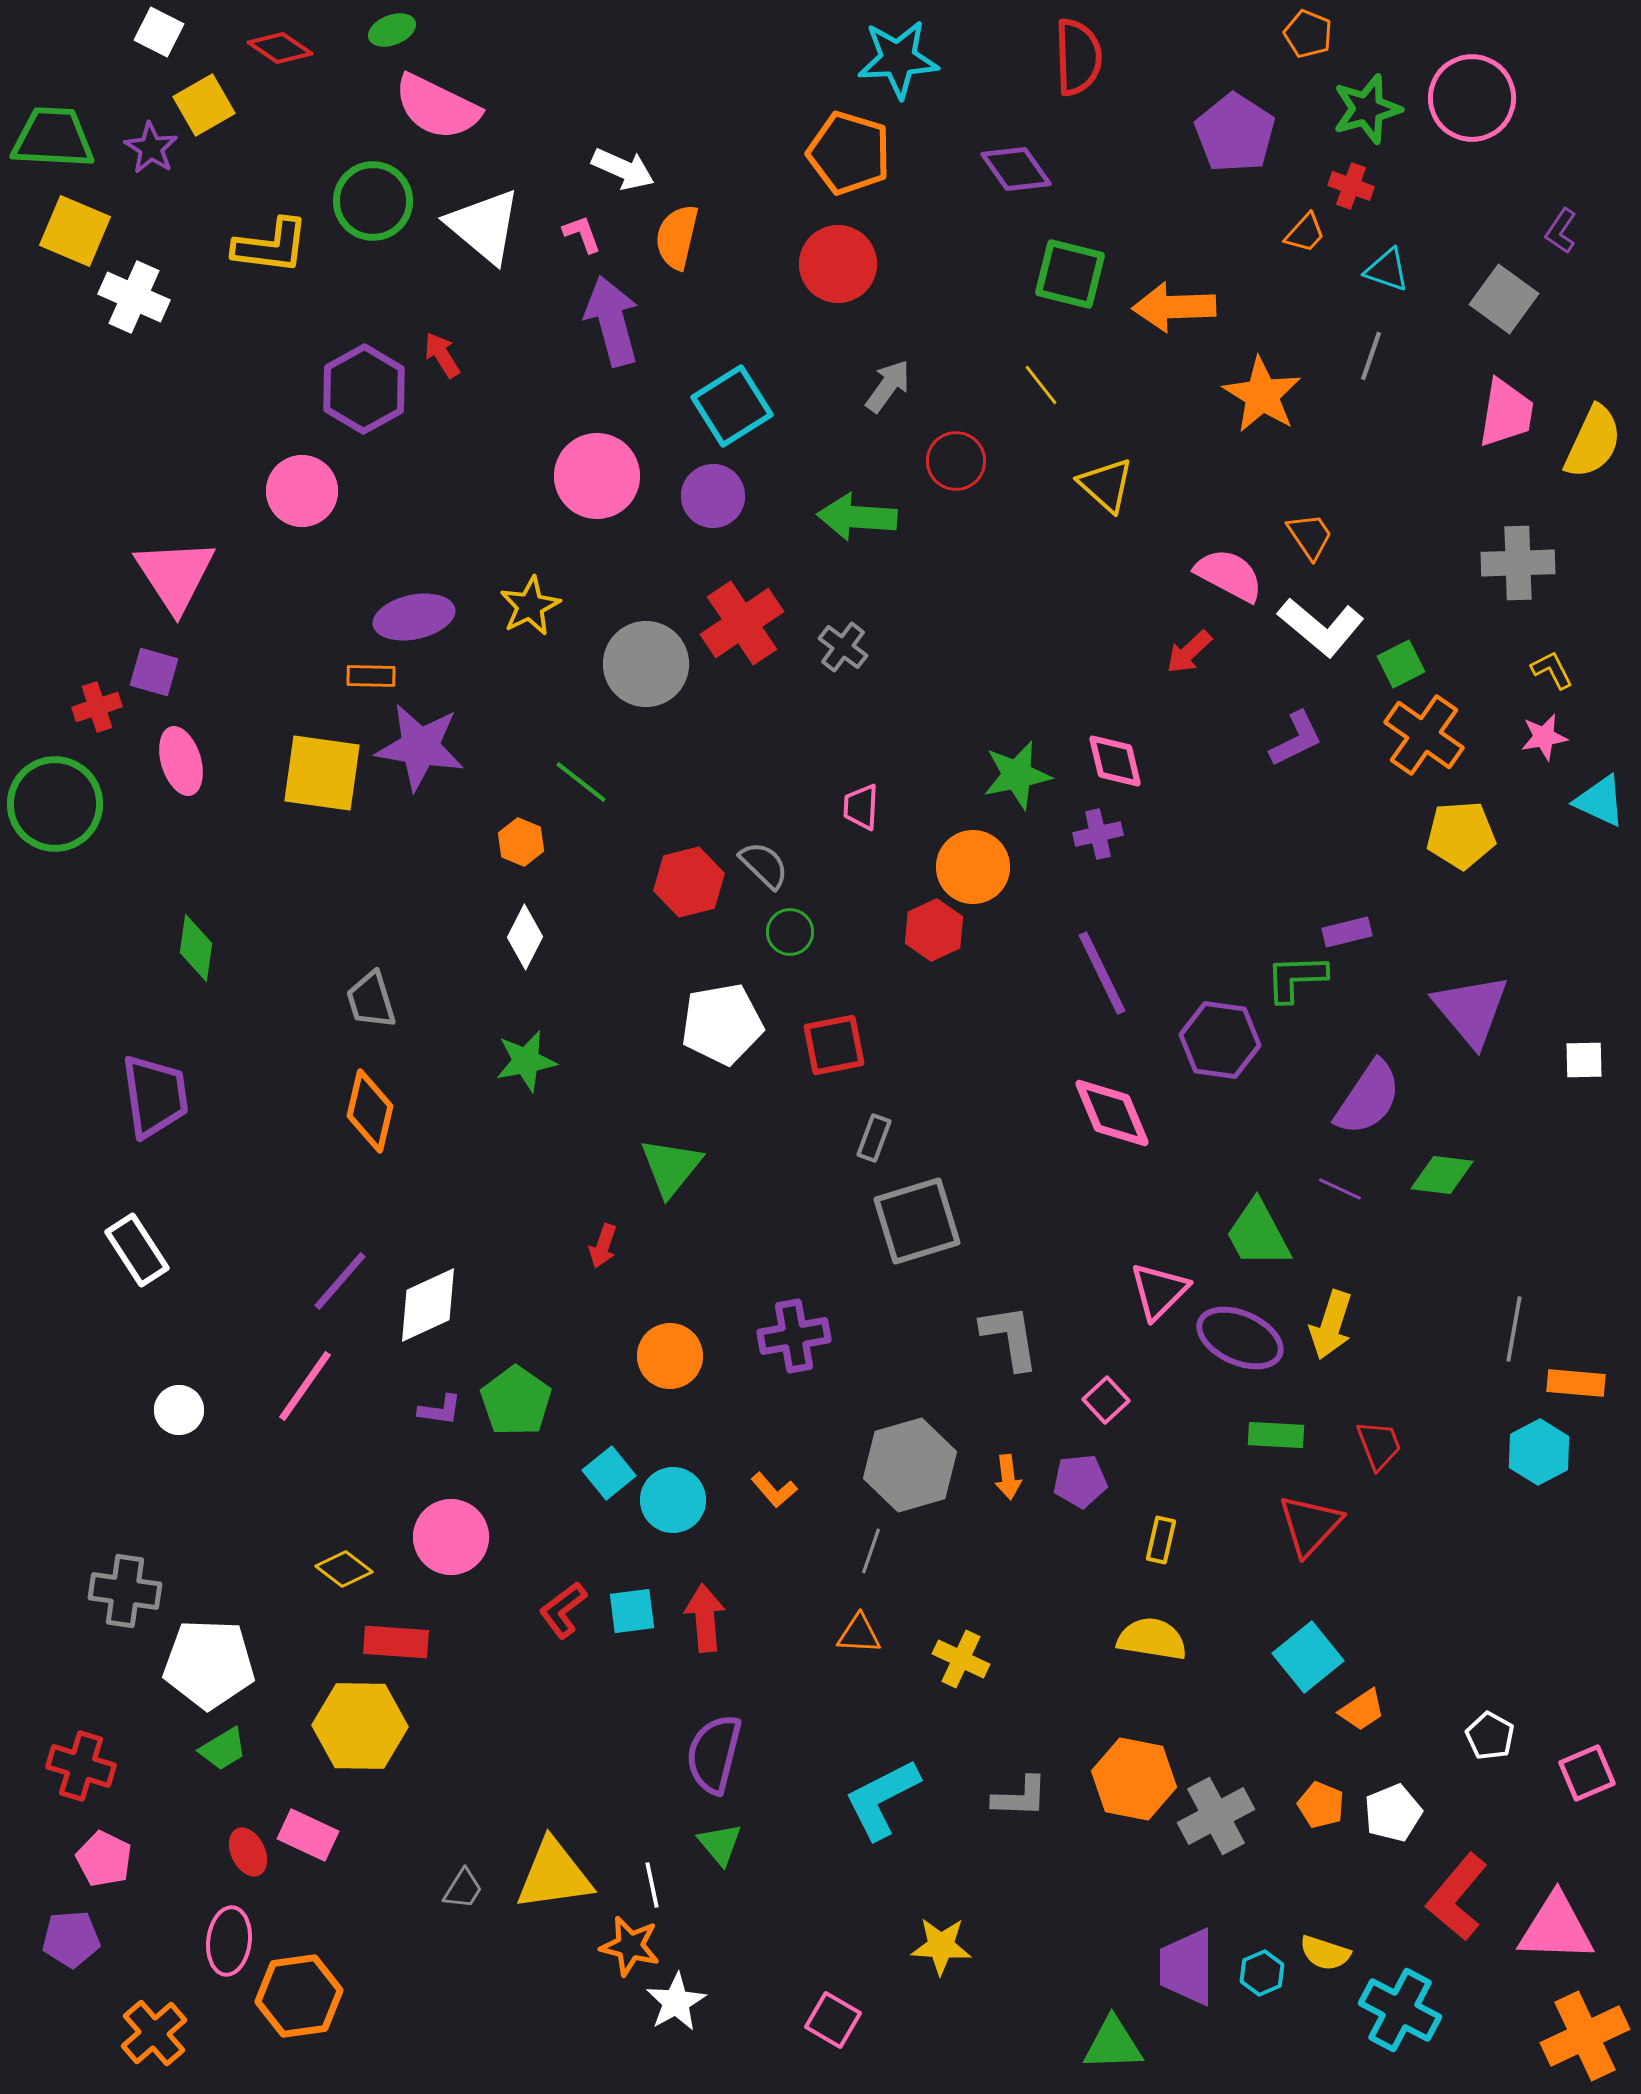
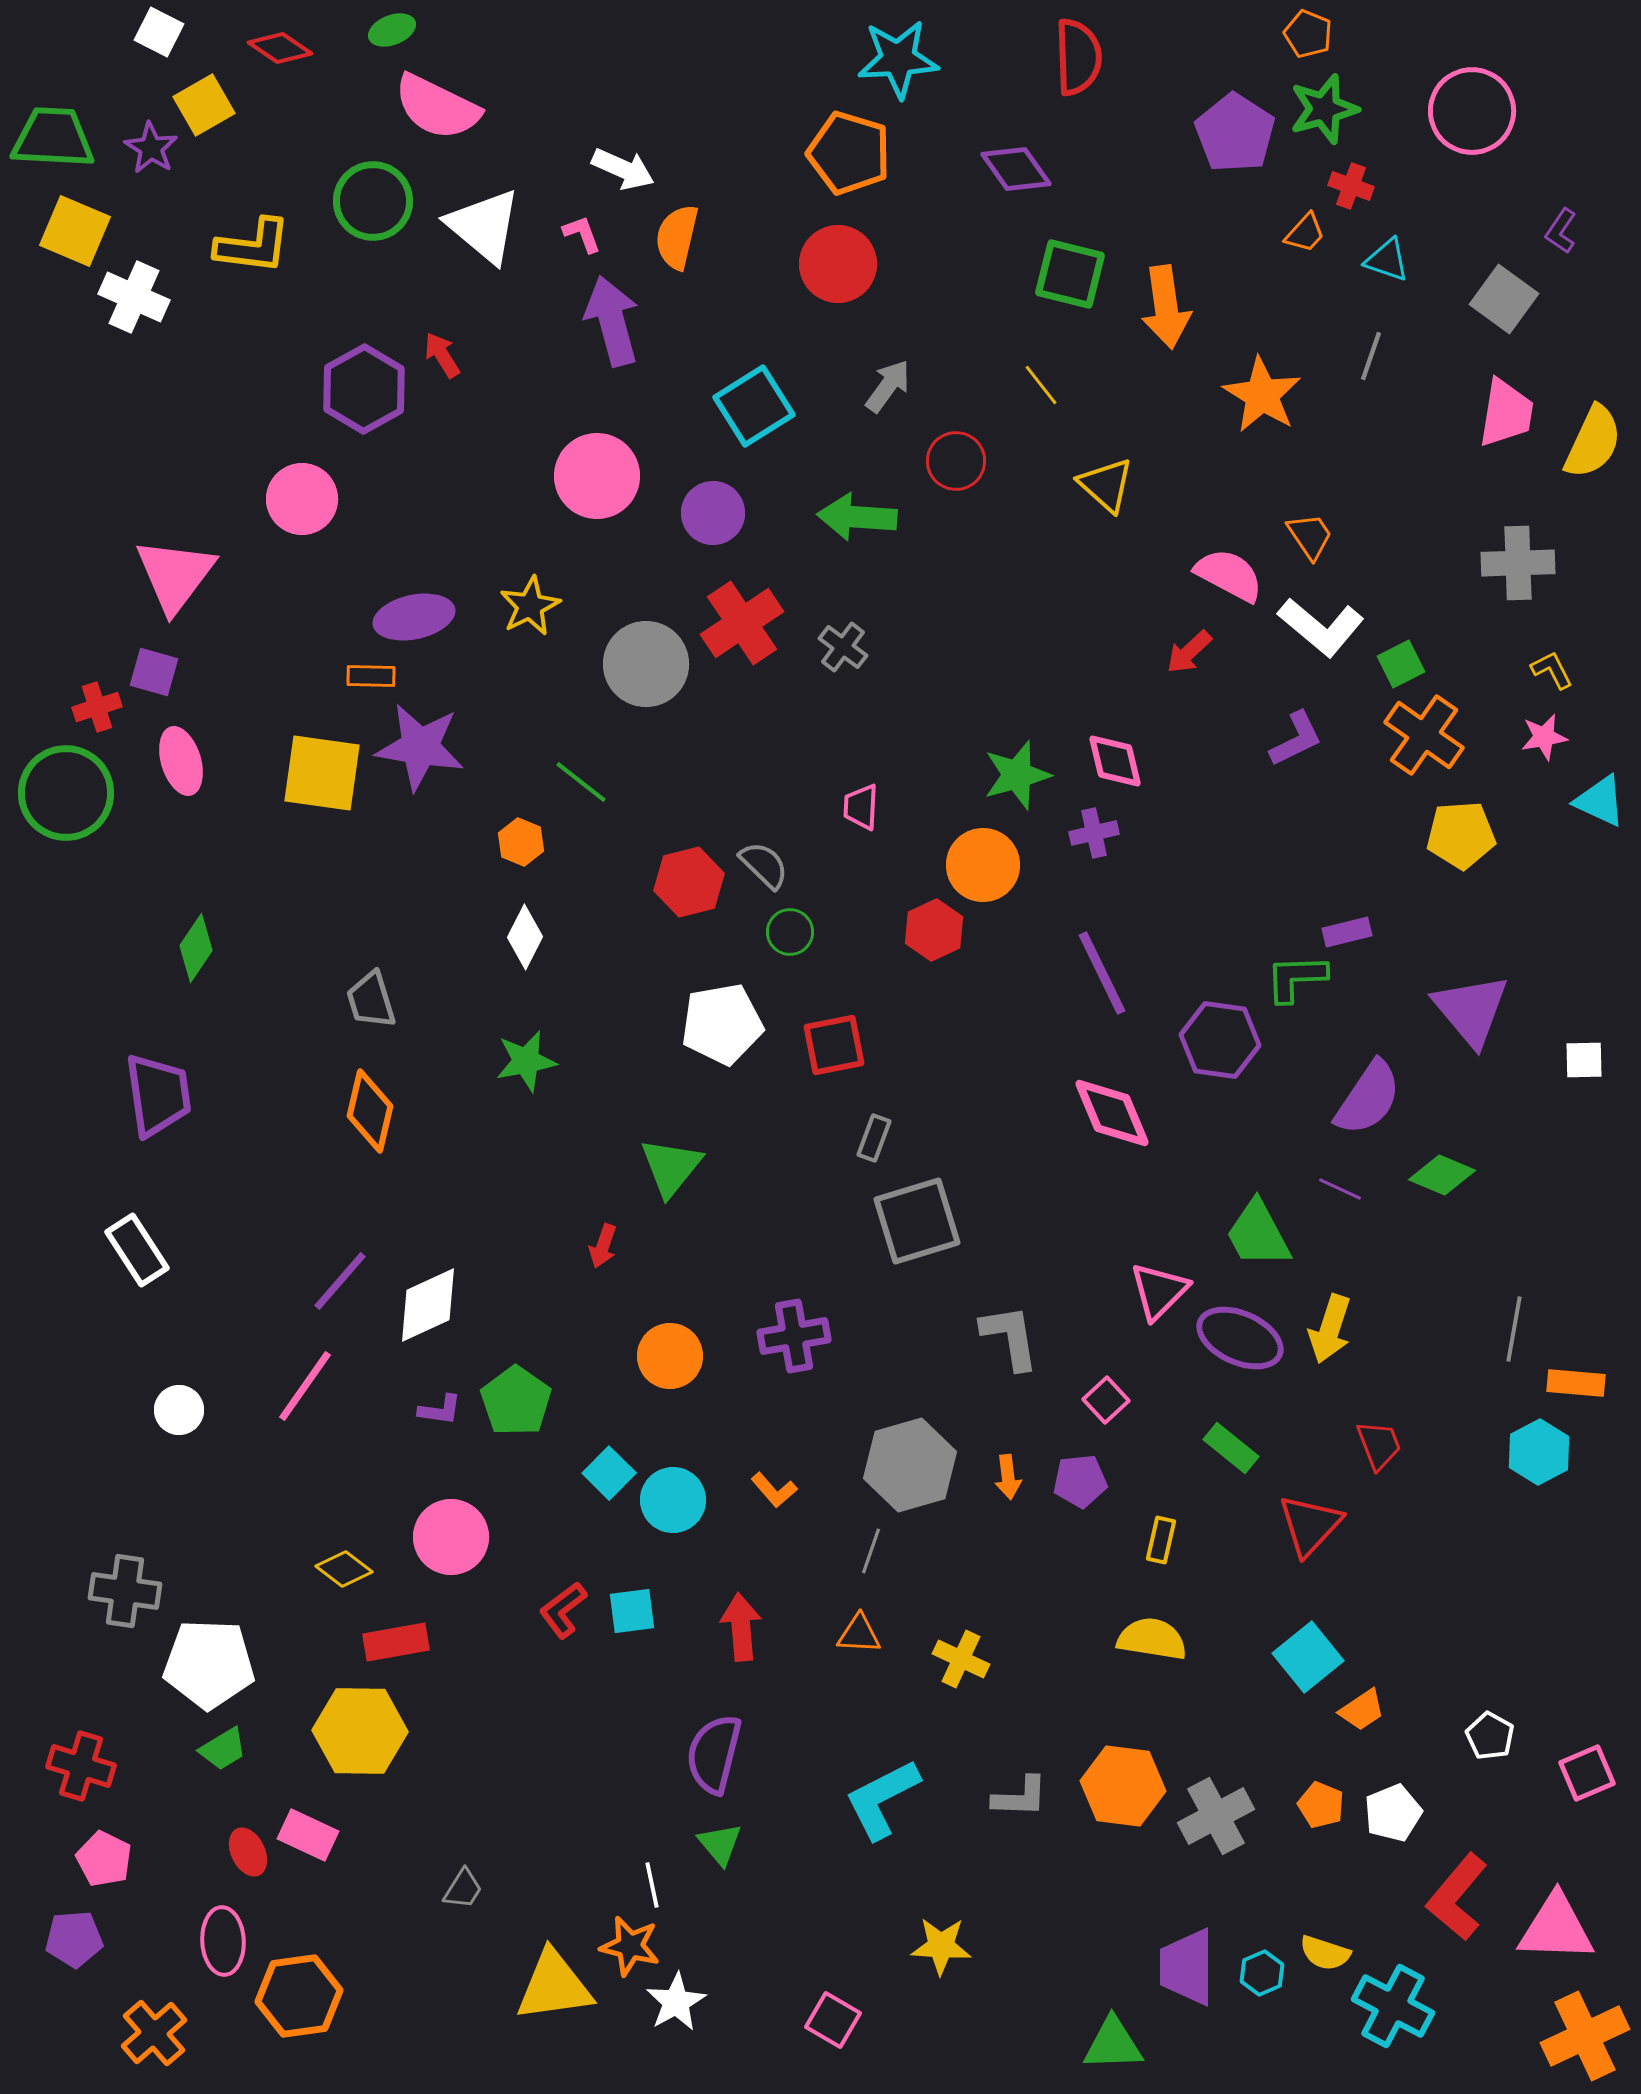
pink circle at (1472, 98): moved 13 px down
green star at (1367, 109): moved 43 px left
yellow L-shape at (271, 246): moved 18 px left
cyan triangle at (1387, 270): moved 10 px up
orange arrow at (1174, 307): moved 8 px left; rotated 96 degrees counterclockwise
cyan square at (732, 406): moved 22 px right
pink circle at (302, 491): moved 8 px down
purple circle at (713, 496): moved 17 px down
pink triangle at (175, 575): rotated 10 degrees clockwise
green star at (1017, 775): rotated 4 degrees counterclockwise
green circle at (55, 804): moved 11 px right, 11 px up
purple cross at (1098, 834): moved 4 px left, 1 px up
orange circle at (973, 867): moved 10 px right, 2 px up
green diamond at (196, 948): rotated 26 degrees clockwise
purple trapezoid at (155, 1096): moved 3 px right, 1 px up
green diamond at (1442, 1175): rotated 16 degrees clockwise
yellow arrow at (1331, 1325): moved 1 px left, 4 px down
green rectangle at (1276, 1435): moved 45 px left, 13 px down; rotated 36 degrees clockwise
cyan square at (609, 1473): rotated 6 degrees counterclockwise
red arrow at (705, 1618): moved 36 px right, 9 px down
red rectangle at (396, 1642): rotated 14 degrees counterclockwise
yellow hexagon at (360, 1726): moved 5 px down
orange hexagon at (1134, 1779): moved 11 px left, 7 px down; rotated 4 degrees counterclockwise
yellow triangle at (554, 1875): moved 111 px down
purple pentagon at (71, 1939): moved 3 px right
pink ellipse at (229, 1941): moved 6 px left; rotated 10 degrees counterclockwise
cyan cross at (1400, 2010): moved 7 px left, 4 px up
